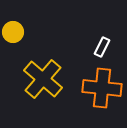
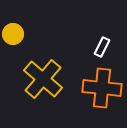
yellow circle: moved 2 px down
